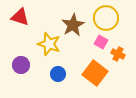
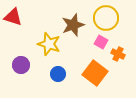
red triangle: moved 7 px left
brown star: rotated 10 degrees clockwise
